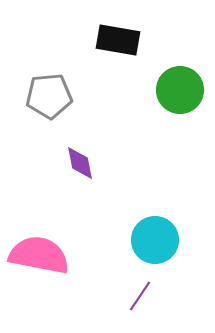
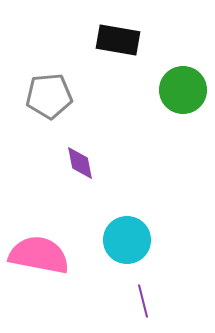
green circle: moved 3 px right
cyan circle: moved 28 px left
purple line: moved 3 px right, 5 px down; rotated 48 degrees counterclockwise
